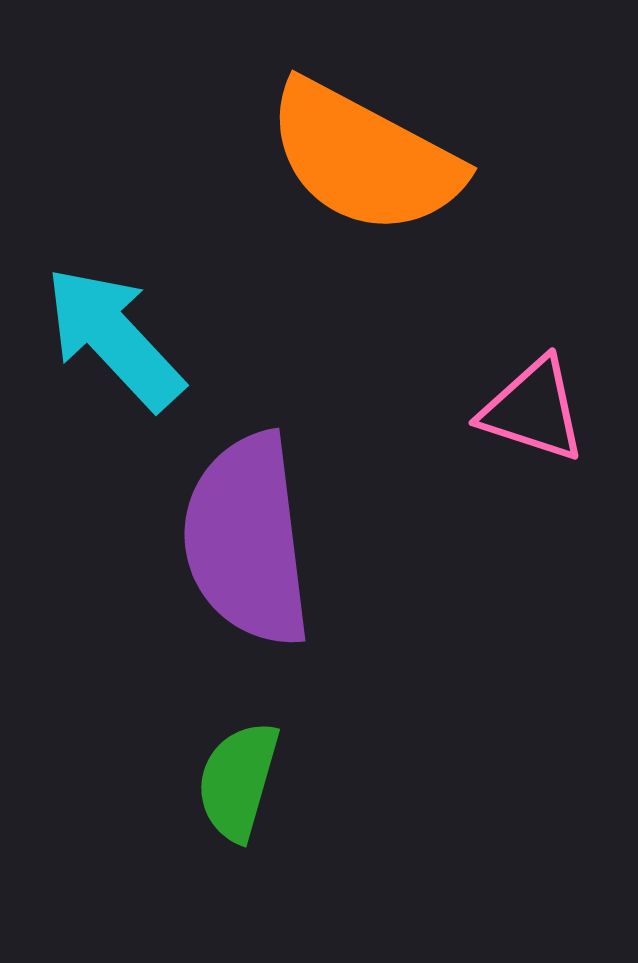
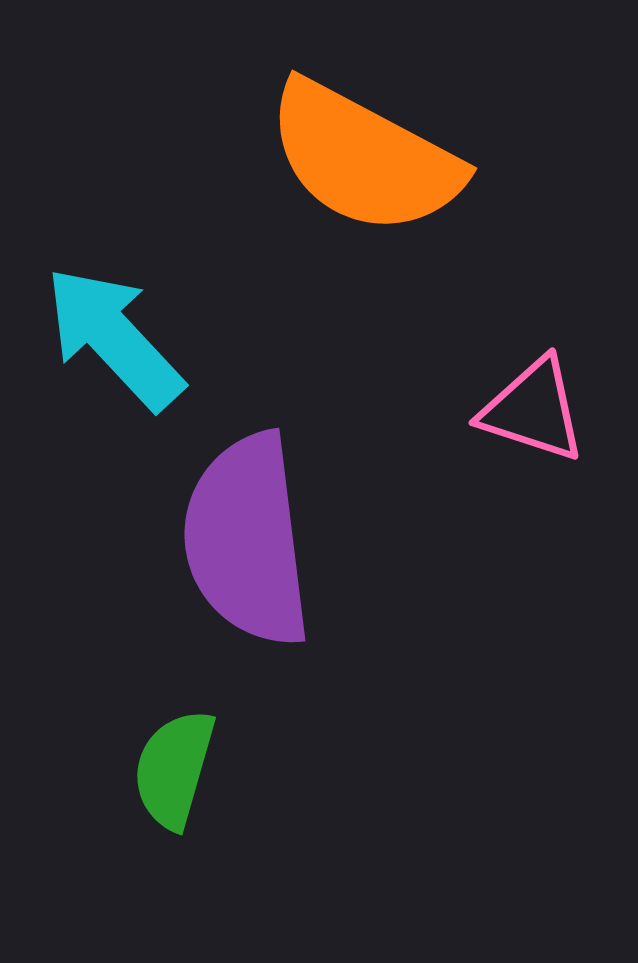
green semicircle: moved 64 px left, 12 px up
